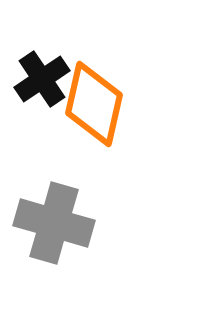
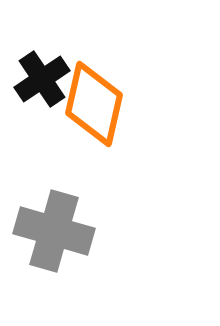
gray cross: moved 8 px down
